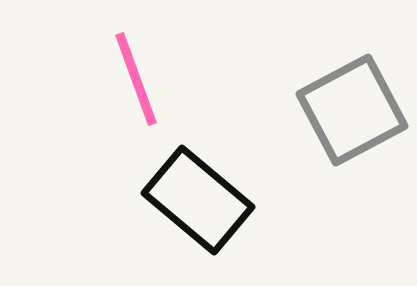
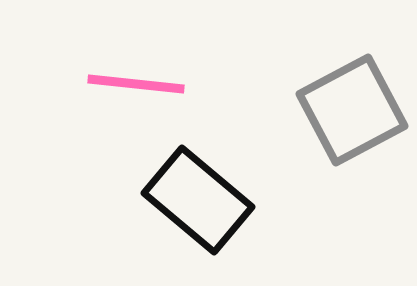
pink line: moved 5 px down; rotated 64 degrees counterclockwise
